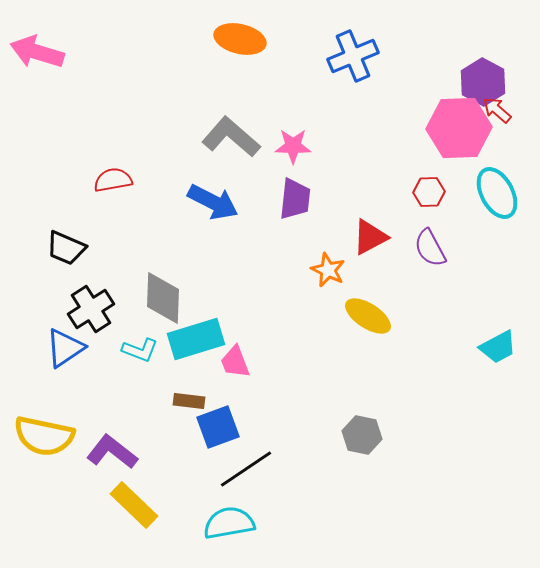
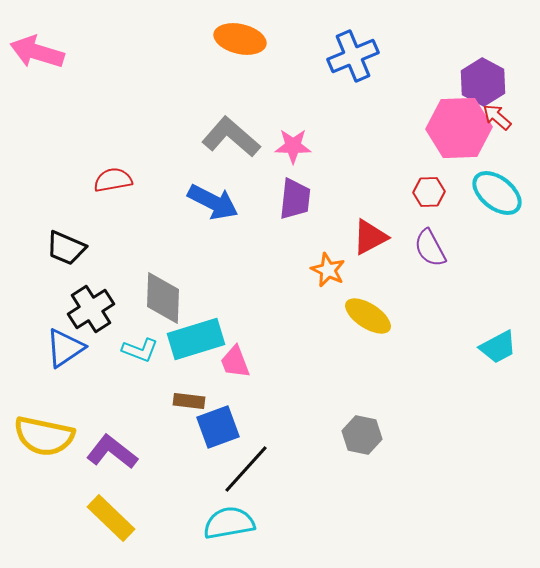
red arrow: moved 7 px down
cyan ellipse: rotated 24 degrees counterclockwise
black line: rotated 14 degrees counterclockwise
yellow rectangle: moved 23 px left, 13 px down
